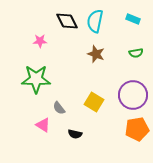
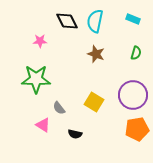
green semicircle: rotated 64 degrees counterclockwise
